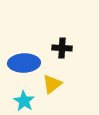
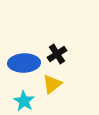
black cross: moved 5 px left, 6 px down; rotated 36 degrees counterclockwise
